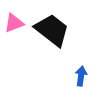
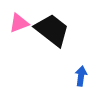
pink triangle: moved 5 px right
